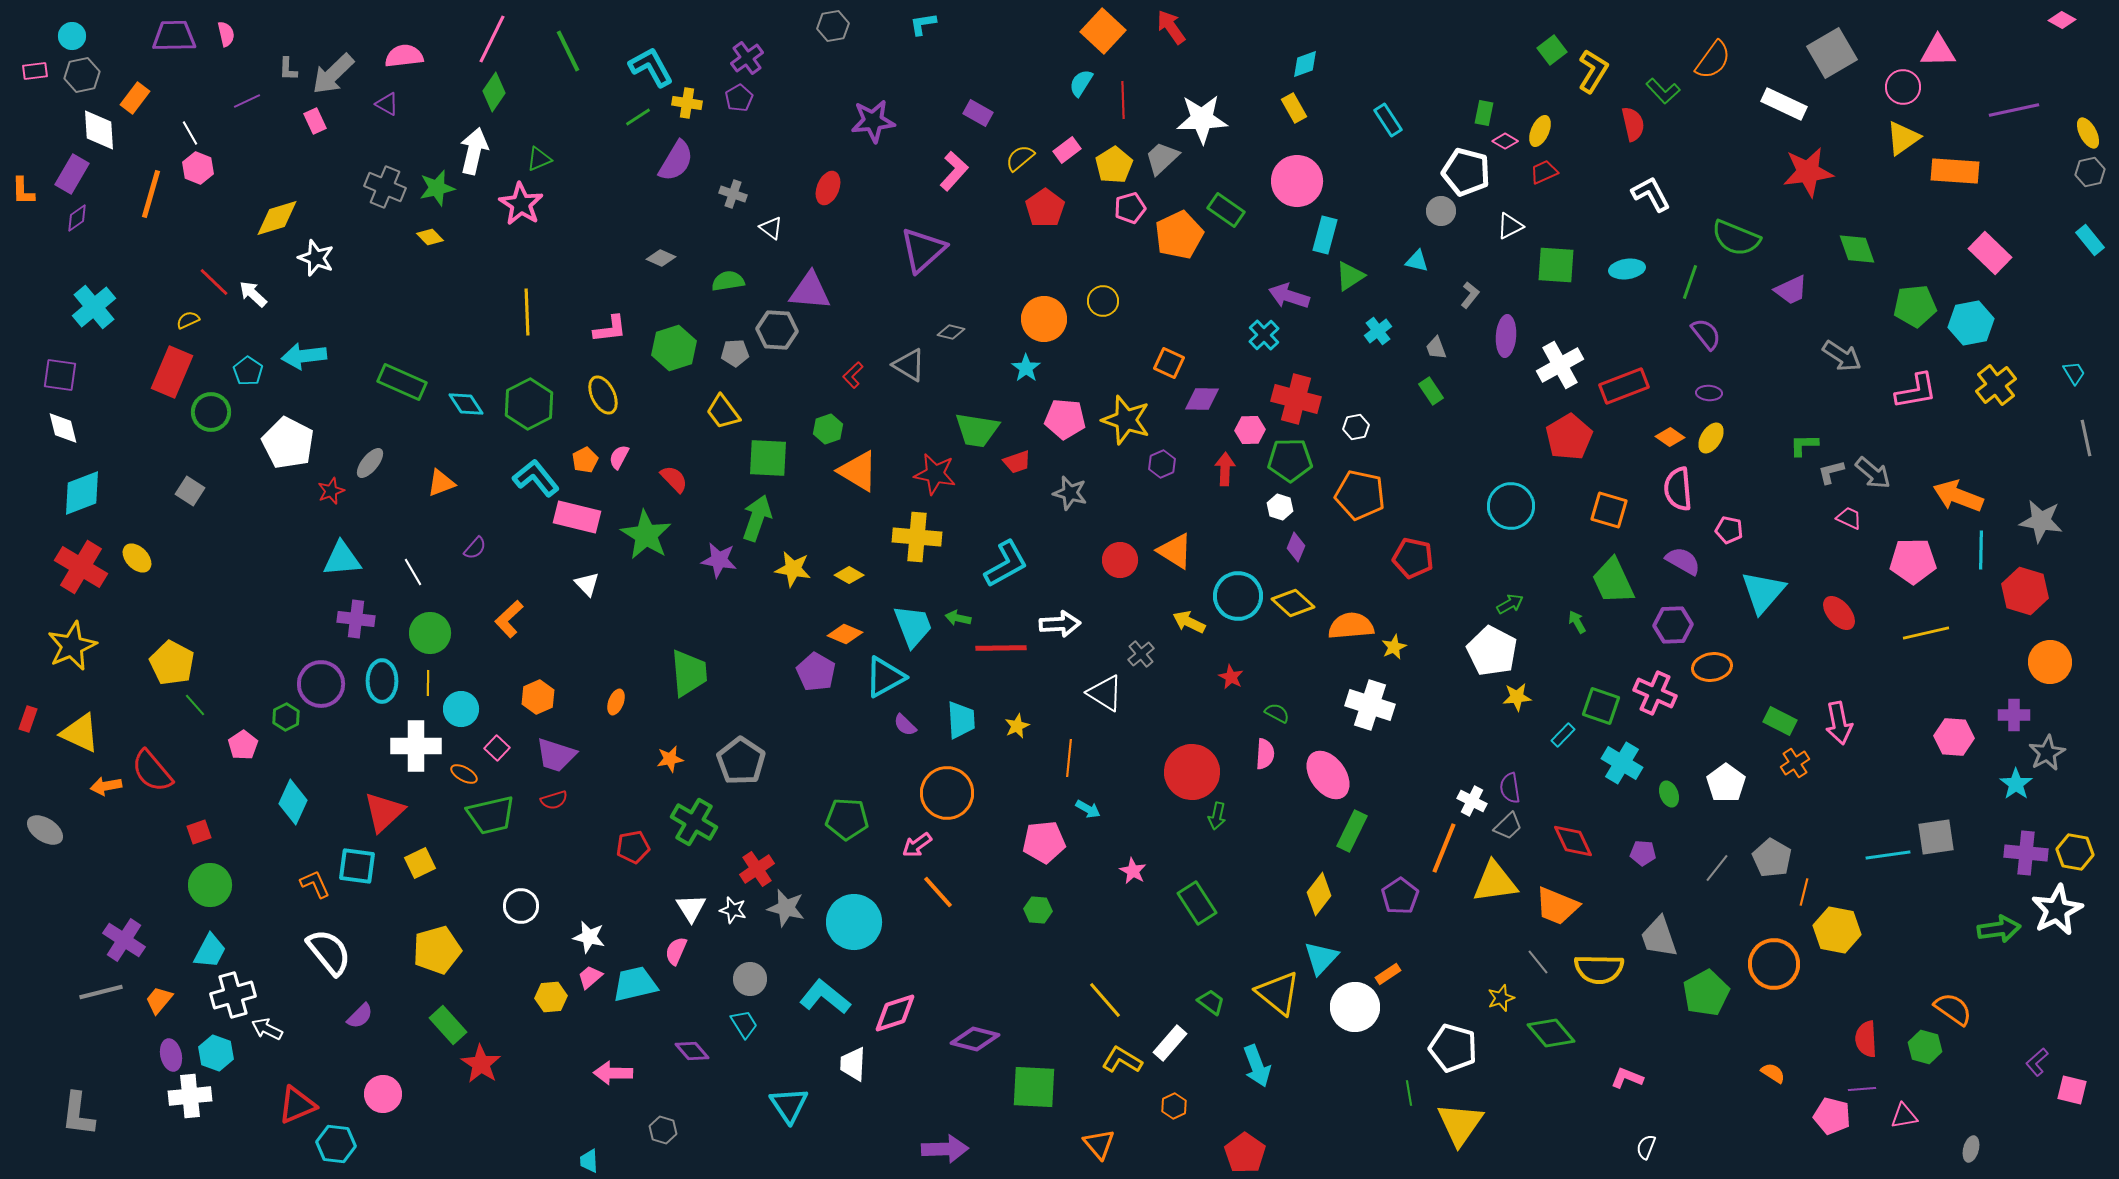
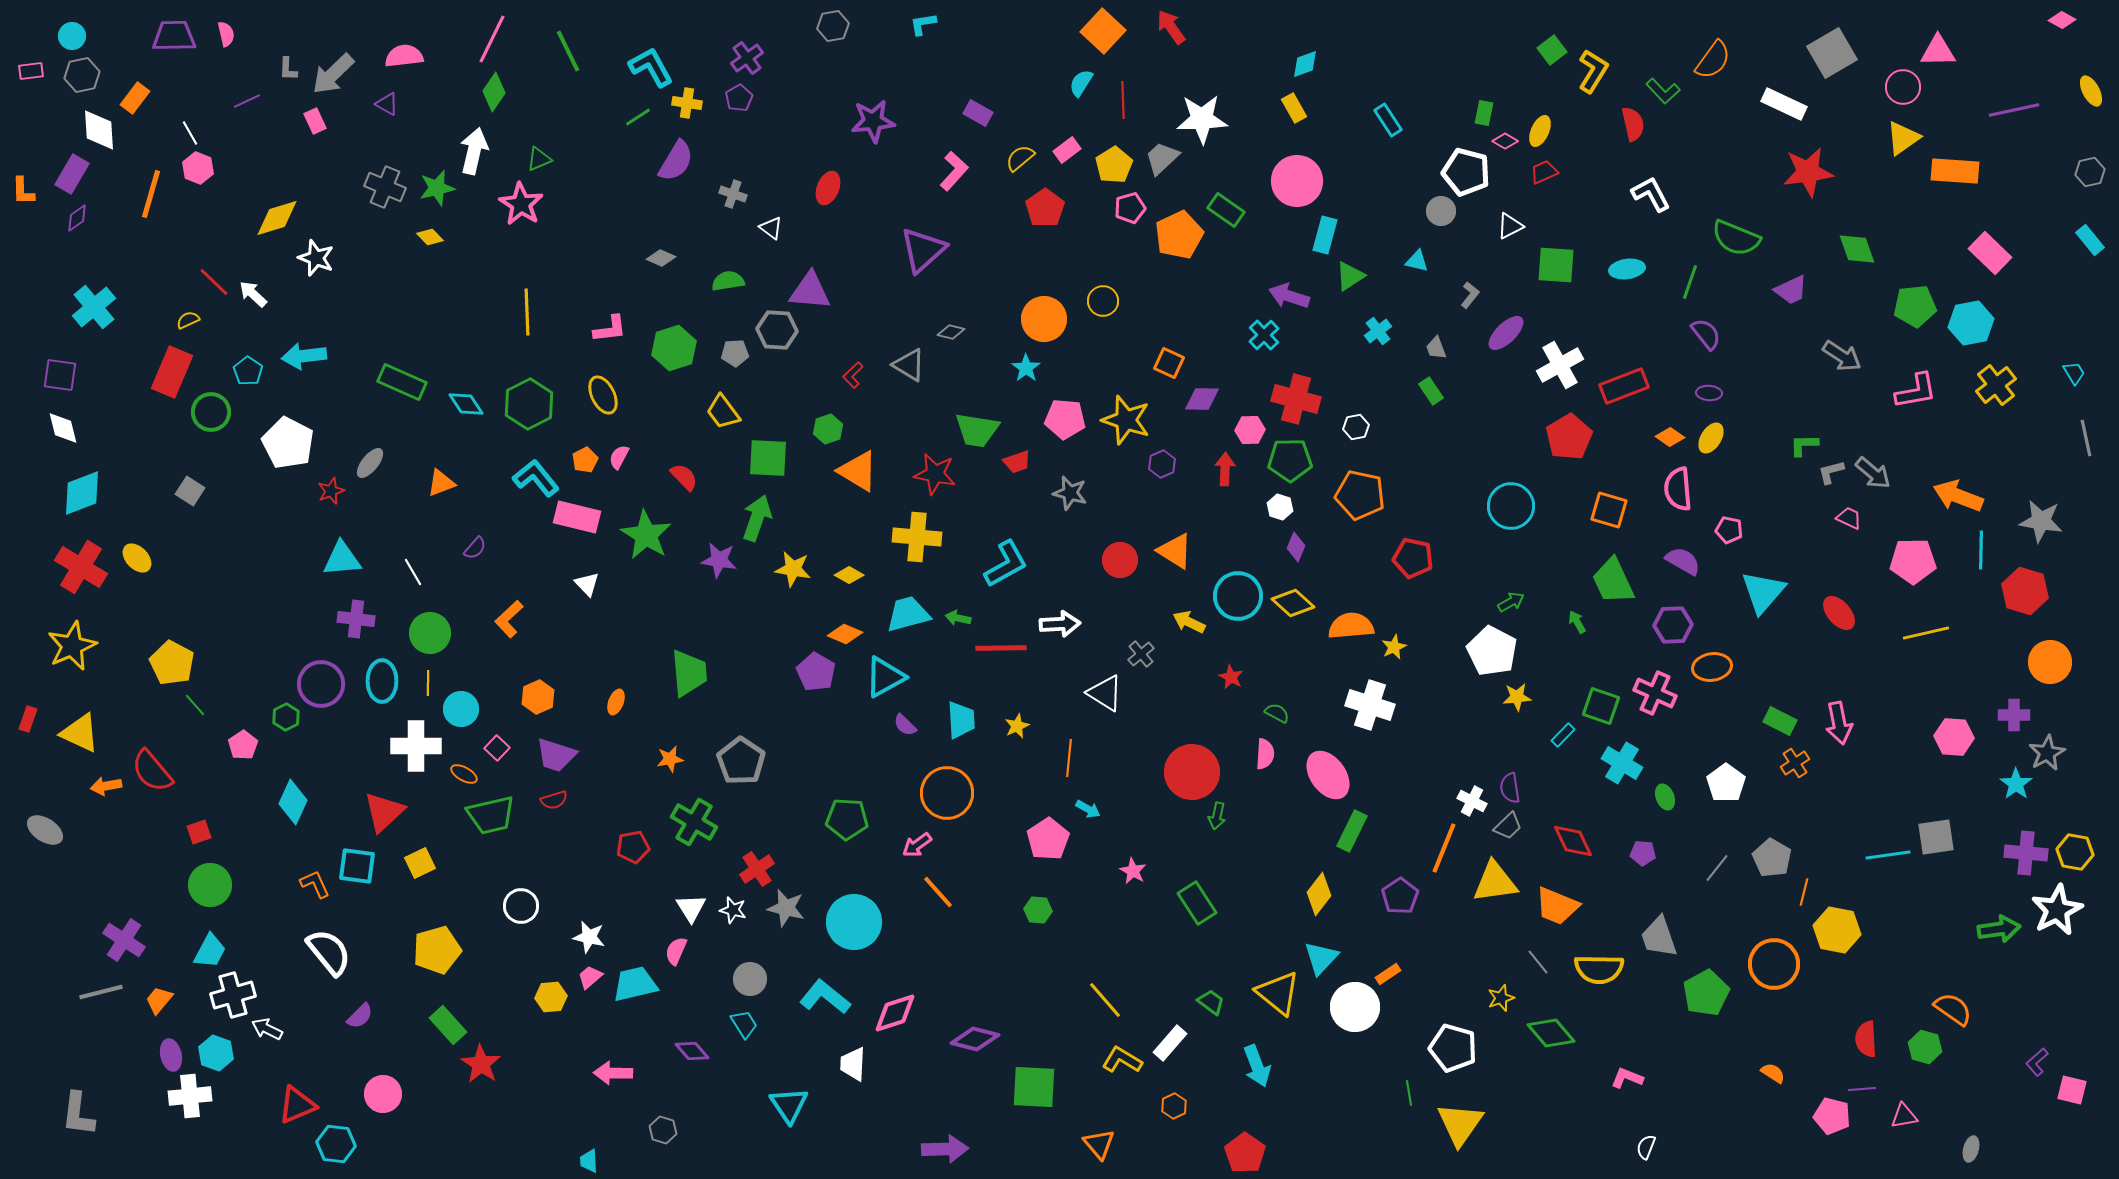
pink rectangle at (35, 71): moved 4 px left
yellow ellipse at (2088, 133): moved 3 px right, 42 px up
purple ellipse at (1506, 336): moved 3 px up; rotated 42 degrees clockwise
red semicircle at (674, 479): moved 10 px right, 2 px up
green arrow at (1510, 604): moved 1 px right, 2 px up
cyan trapezoid at (913, 626): moved 5 px left, 12 px up; rotated 84 degrees counterclockwise
green ellipse at (1669, 794): moved 4 px left, 3 px down
pink pentagon at (1044, 842): moved 4 px right, 3 px up; rotated 27 degrees counterclockwise
